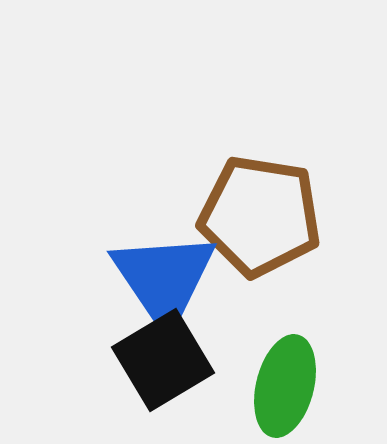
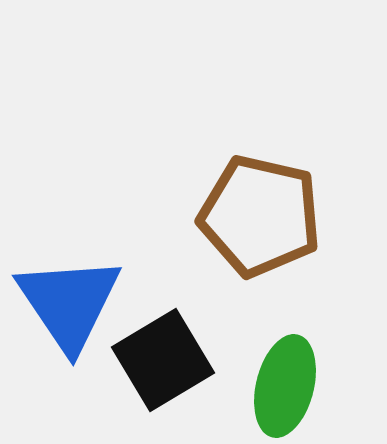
brown pentagon: rotated 4 degrees clockwise
blue triangle: moved 95 px left, 24 px down
